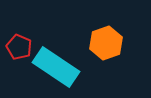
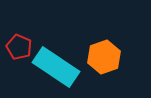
orange hexagon: moved 2 px left, 14 px down
